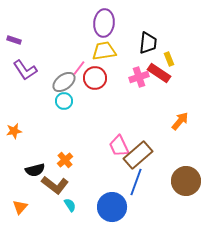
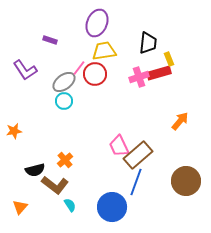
purple ellipse: moved 7 px left; rotated 16 degrees clockwise
purple rectangle: moved 36 px right
red rectangle: rotated 50 degrees counterclockwise
red circle: moved 4 px up
